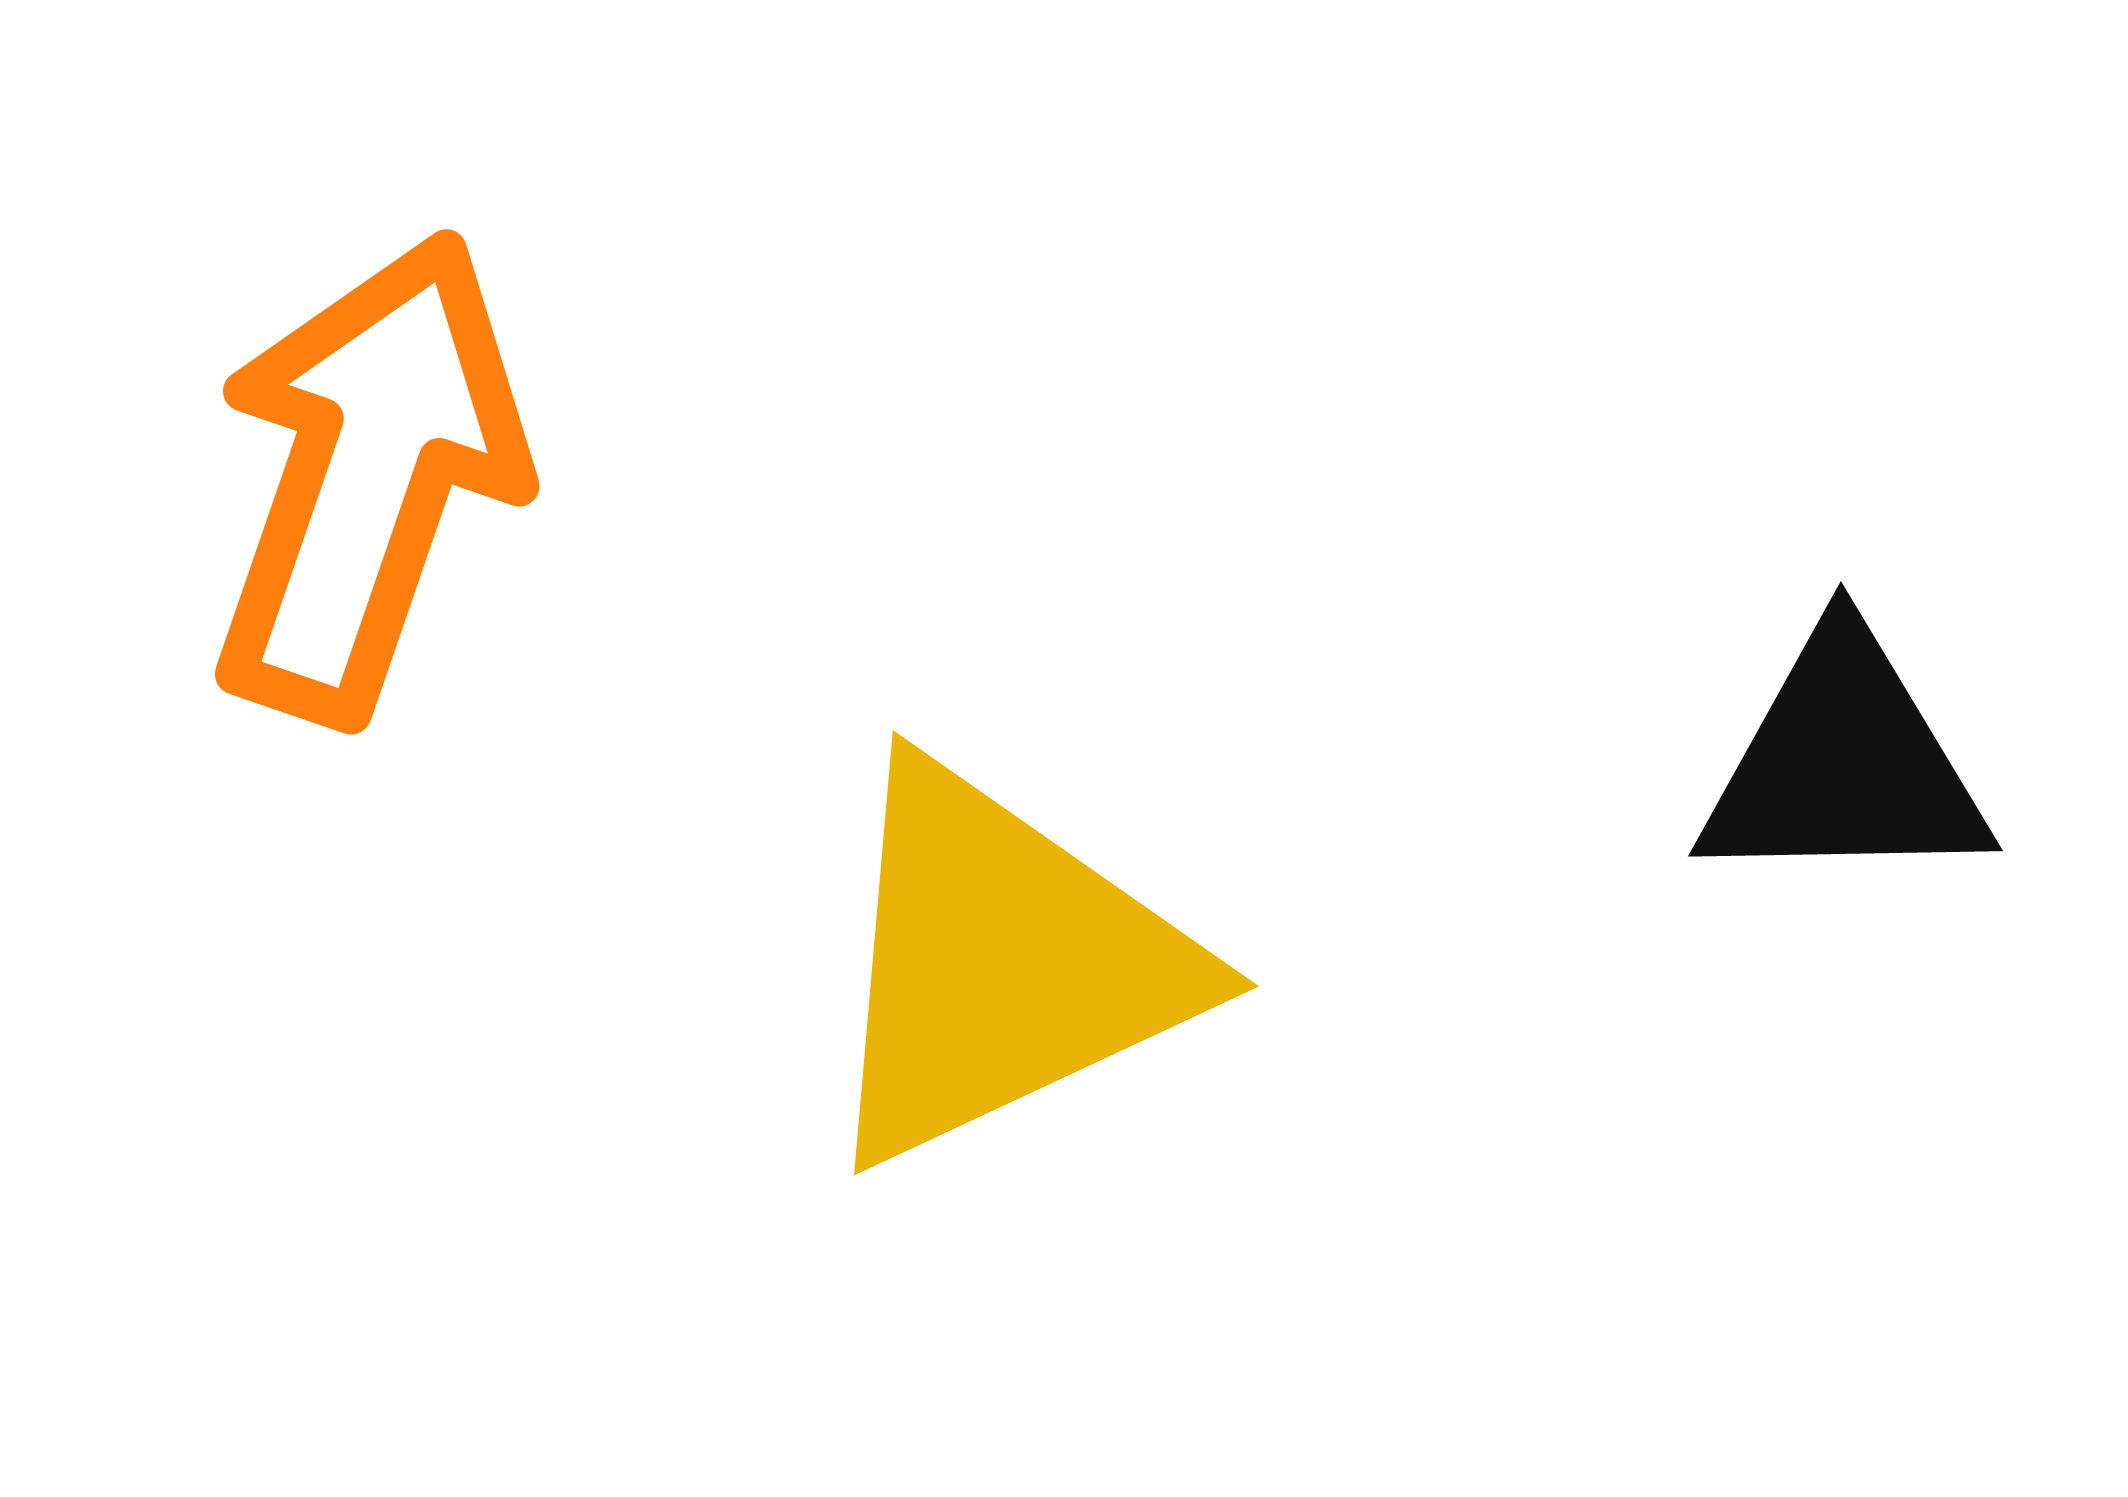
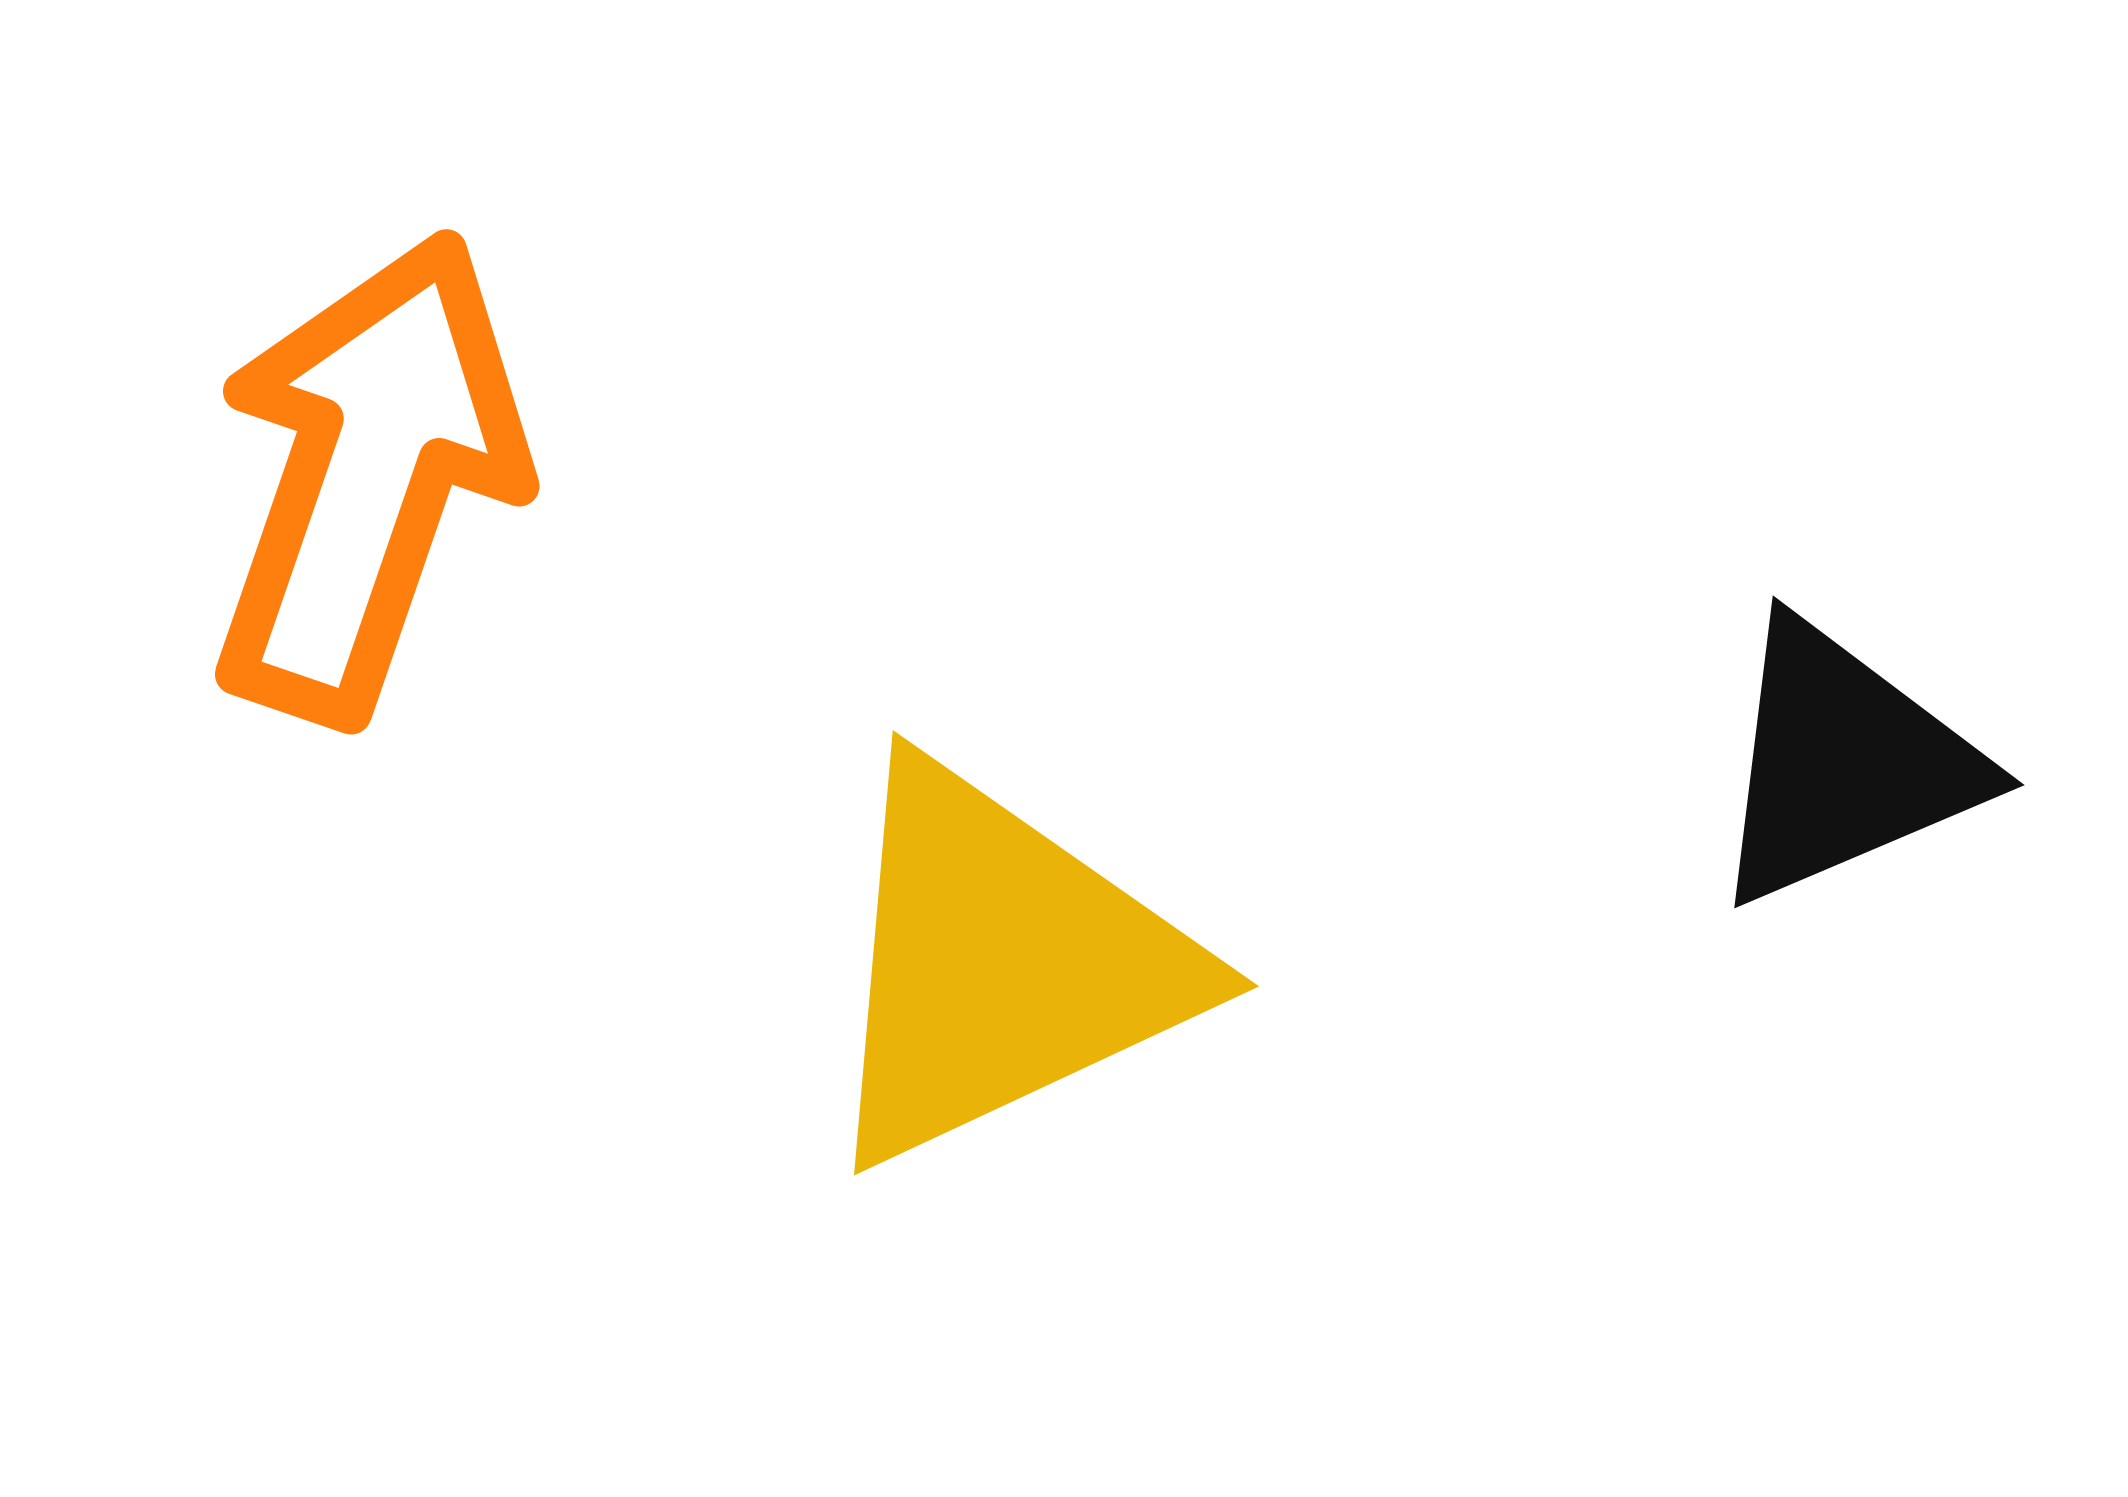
black triangle: rotated 22 degrees counterclockwise
